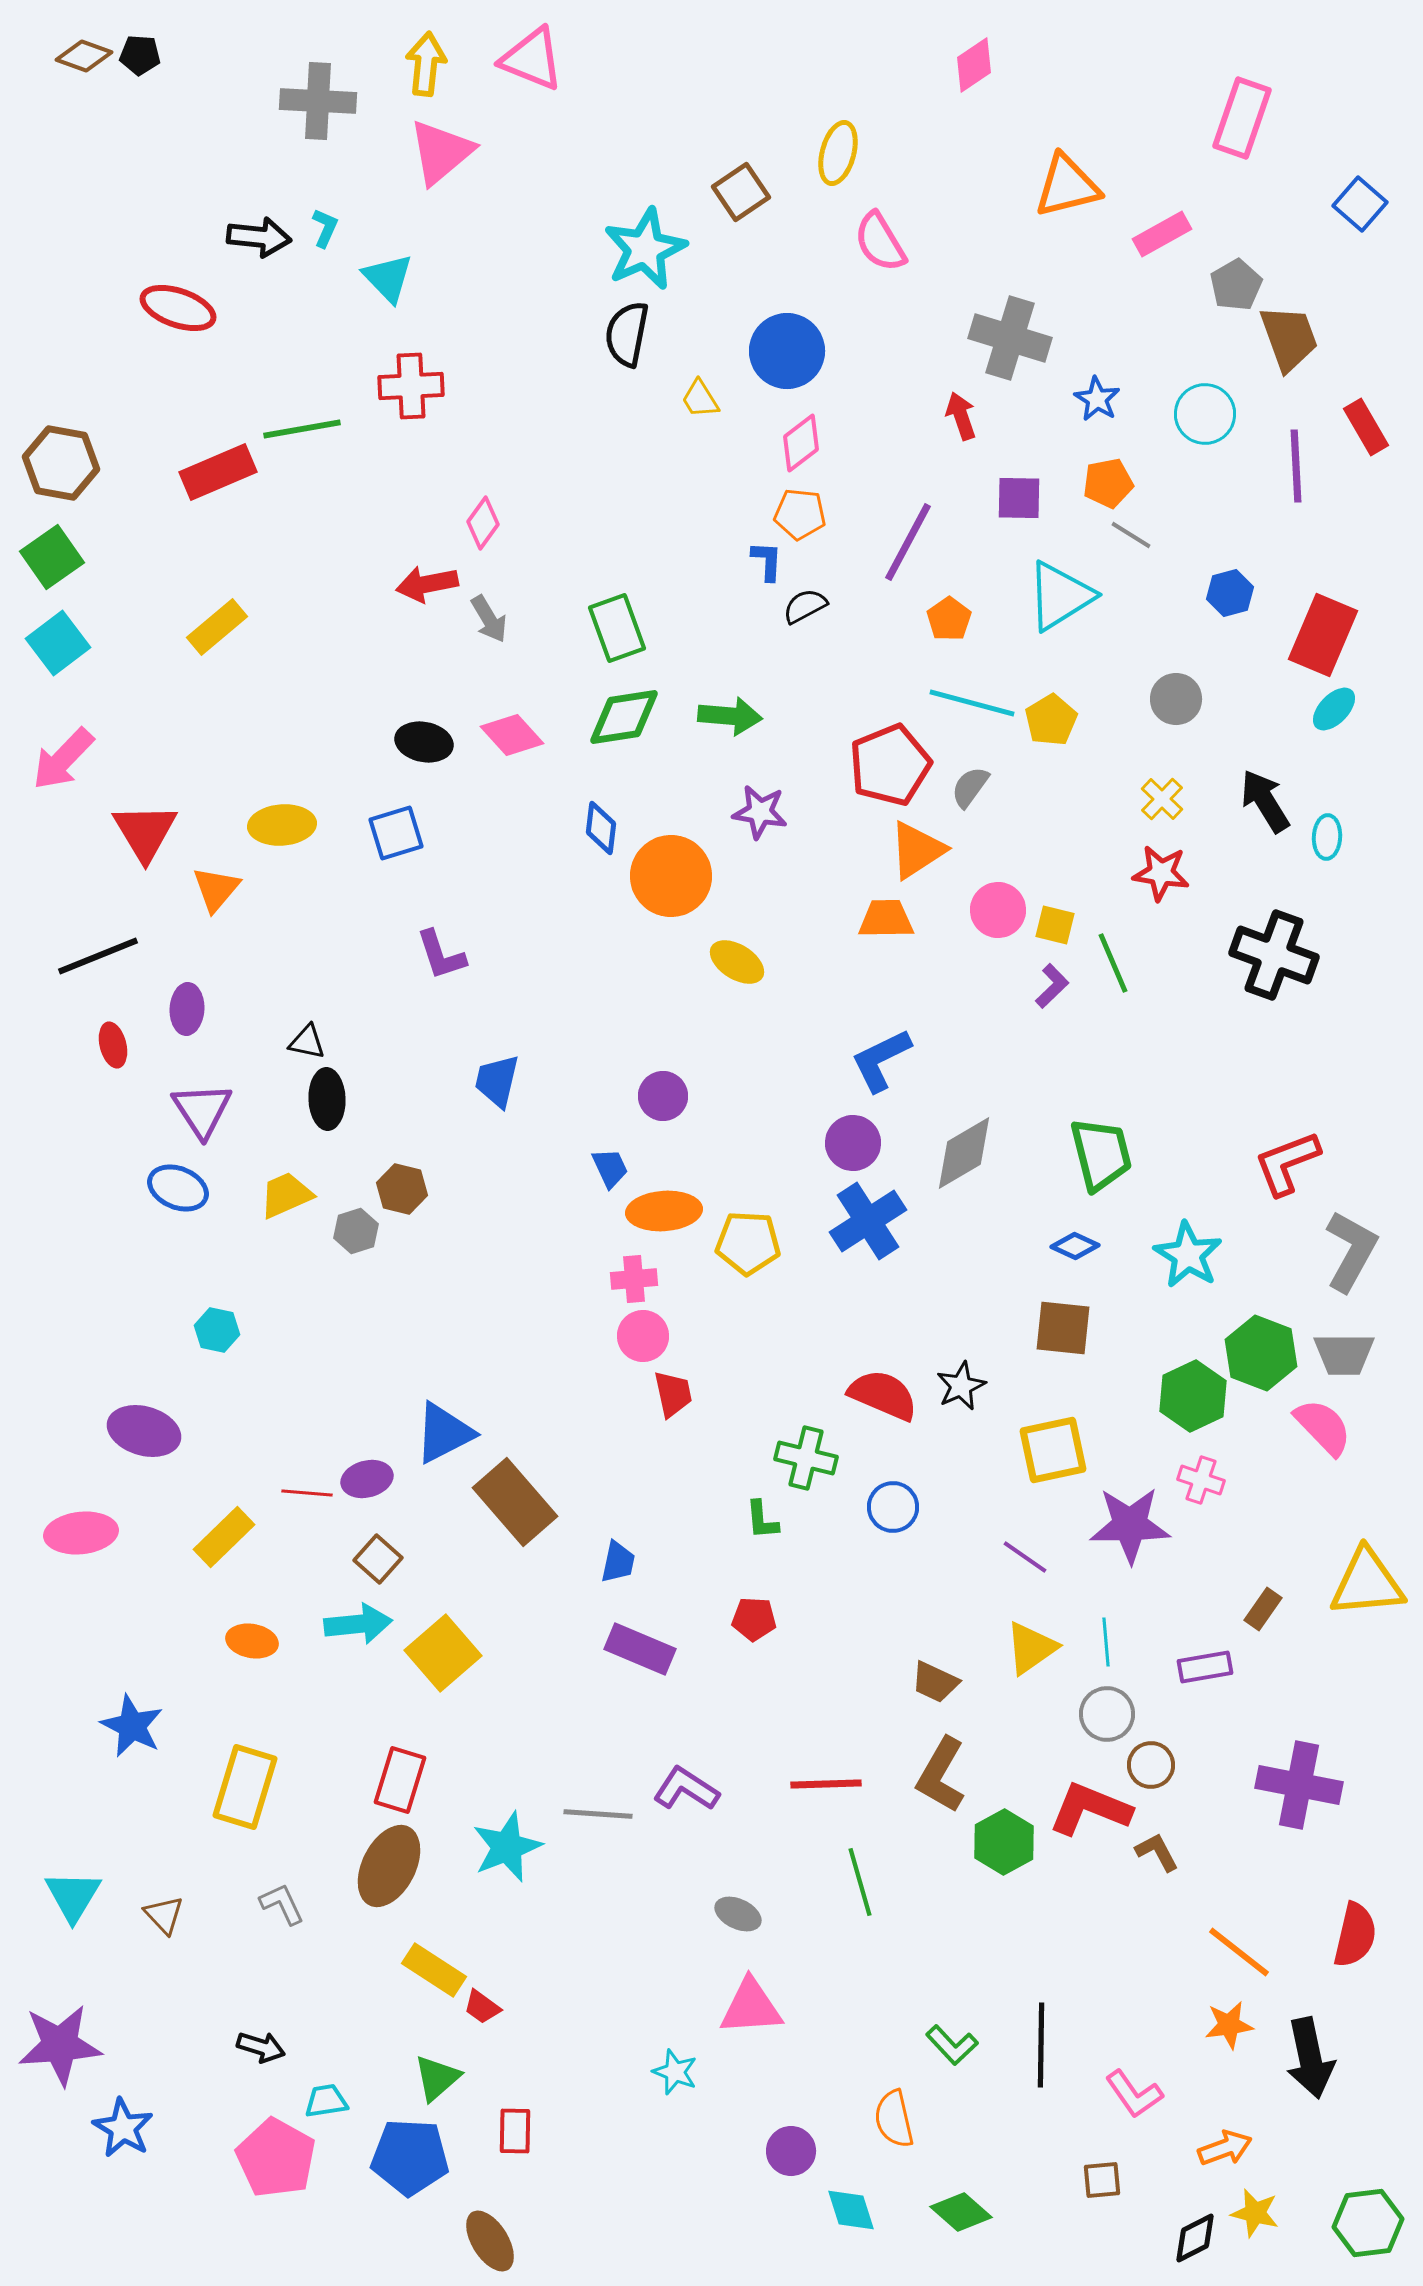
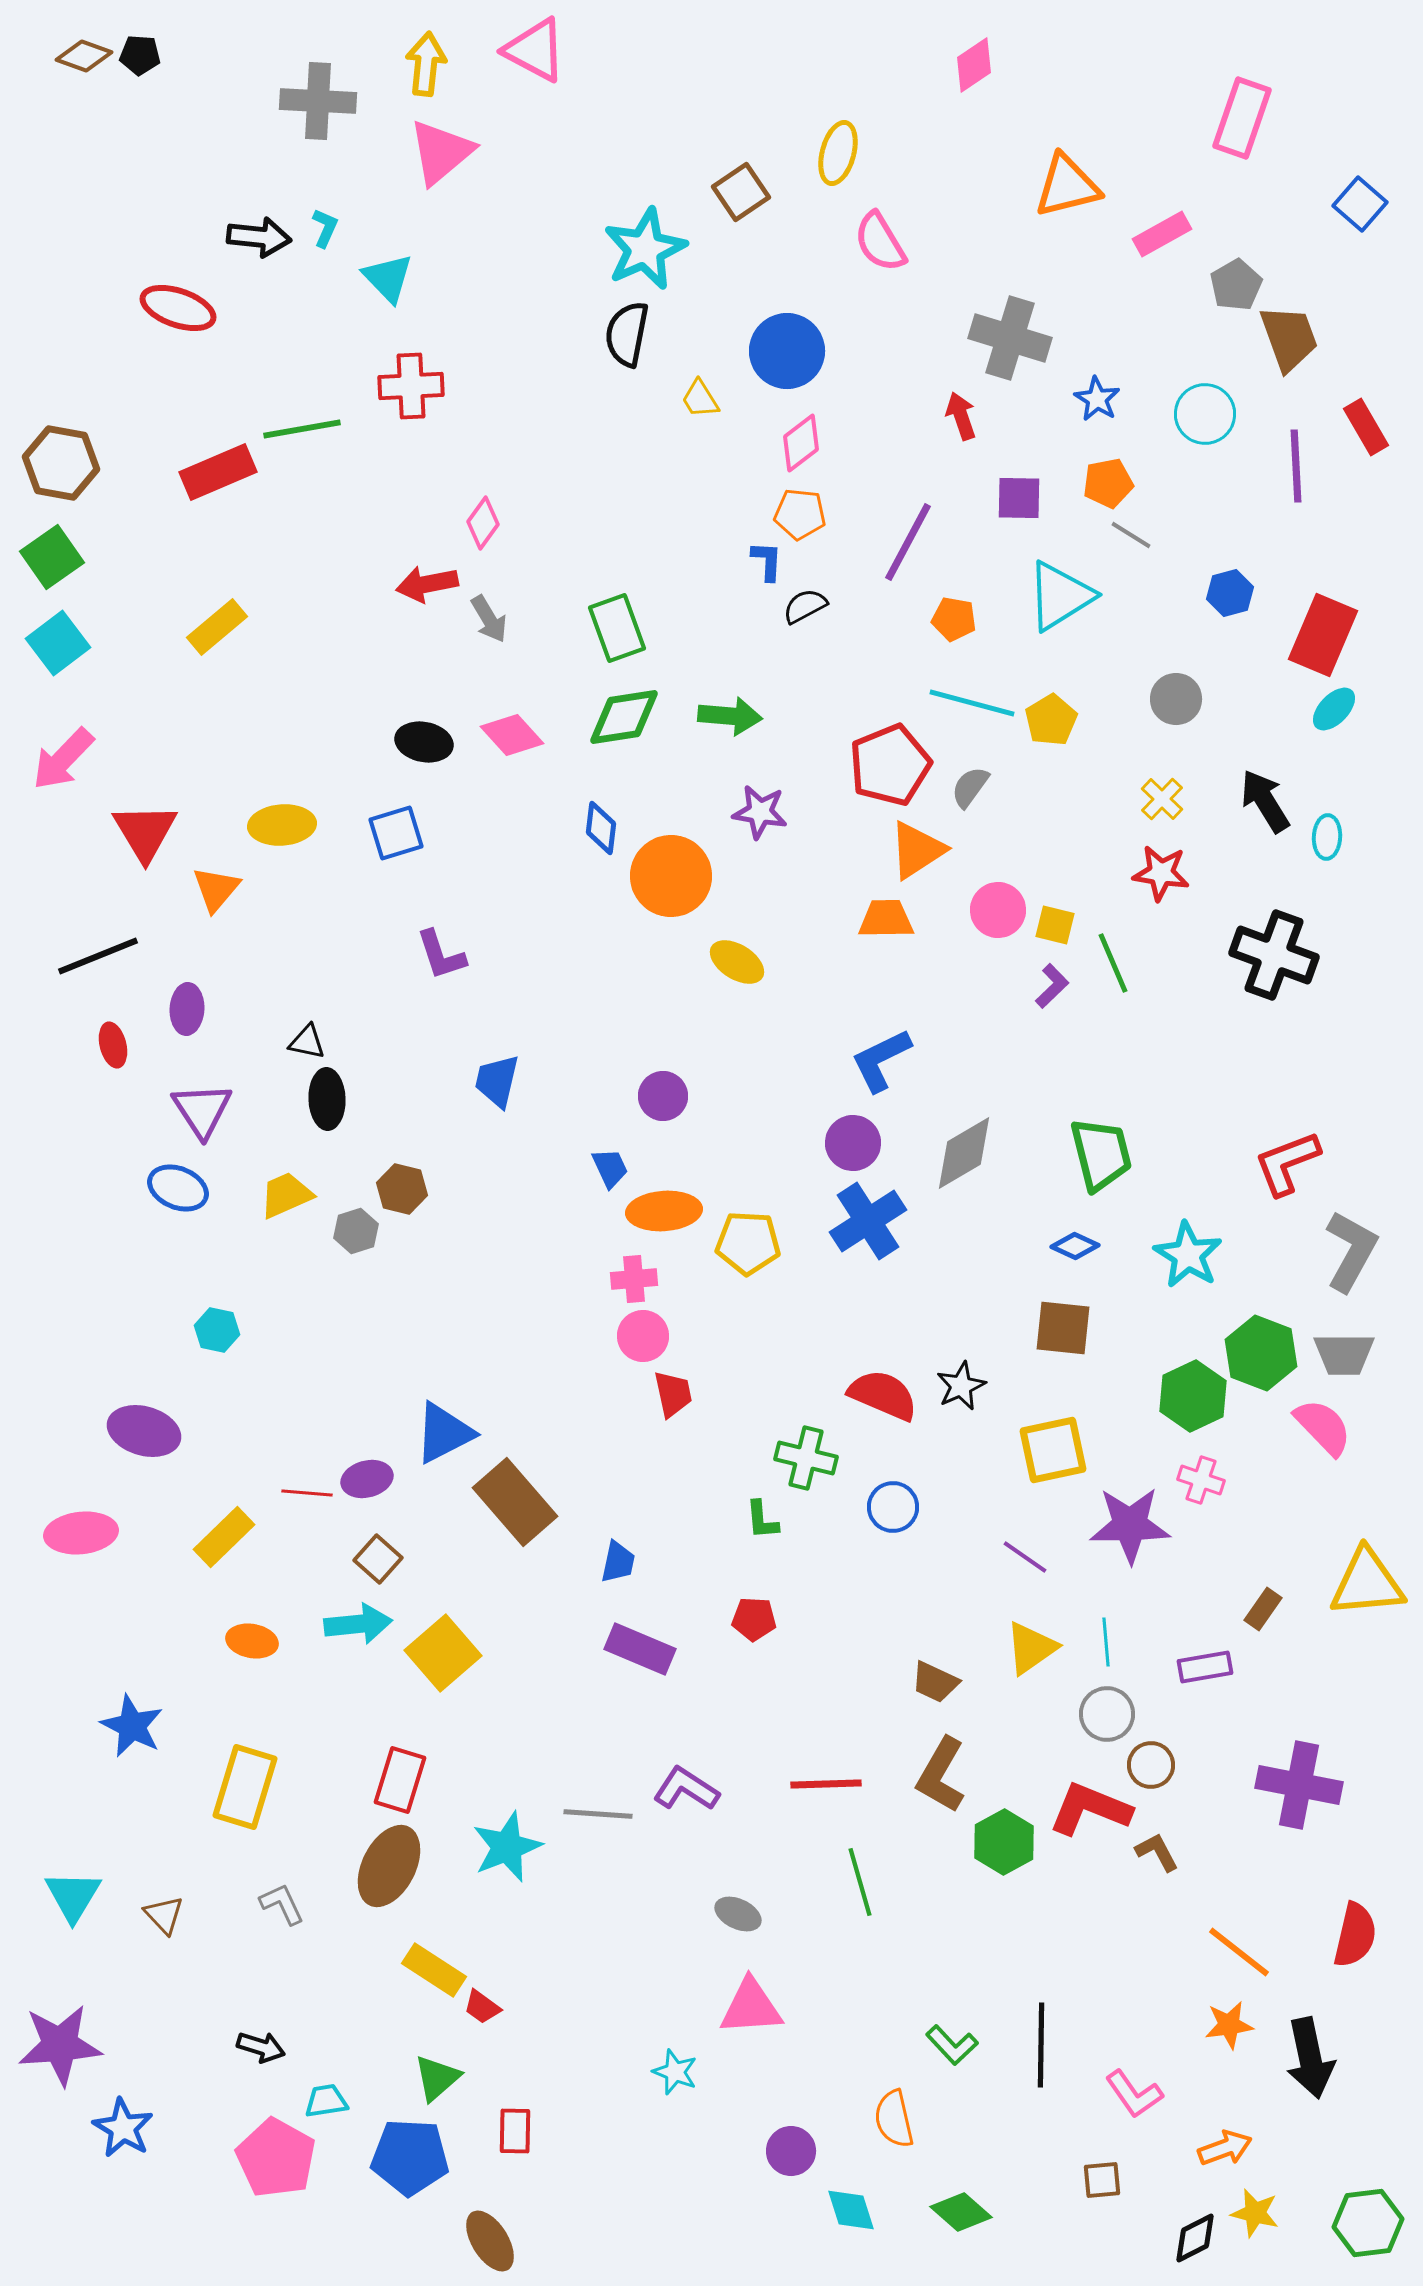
pink triangle at (532, 59): moved 3 px right, 9 px up; rotated 6 degrees clockwise
orange pentagon at (949, 619): moved 5 px right; rotated 27 degrees counterclockwise
